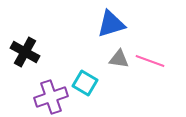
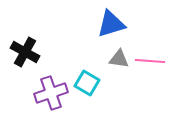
pink line: rotated 16 degrees counterclockwise
cyan square: moved 2 px right
purple cross: moved 4 px up
